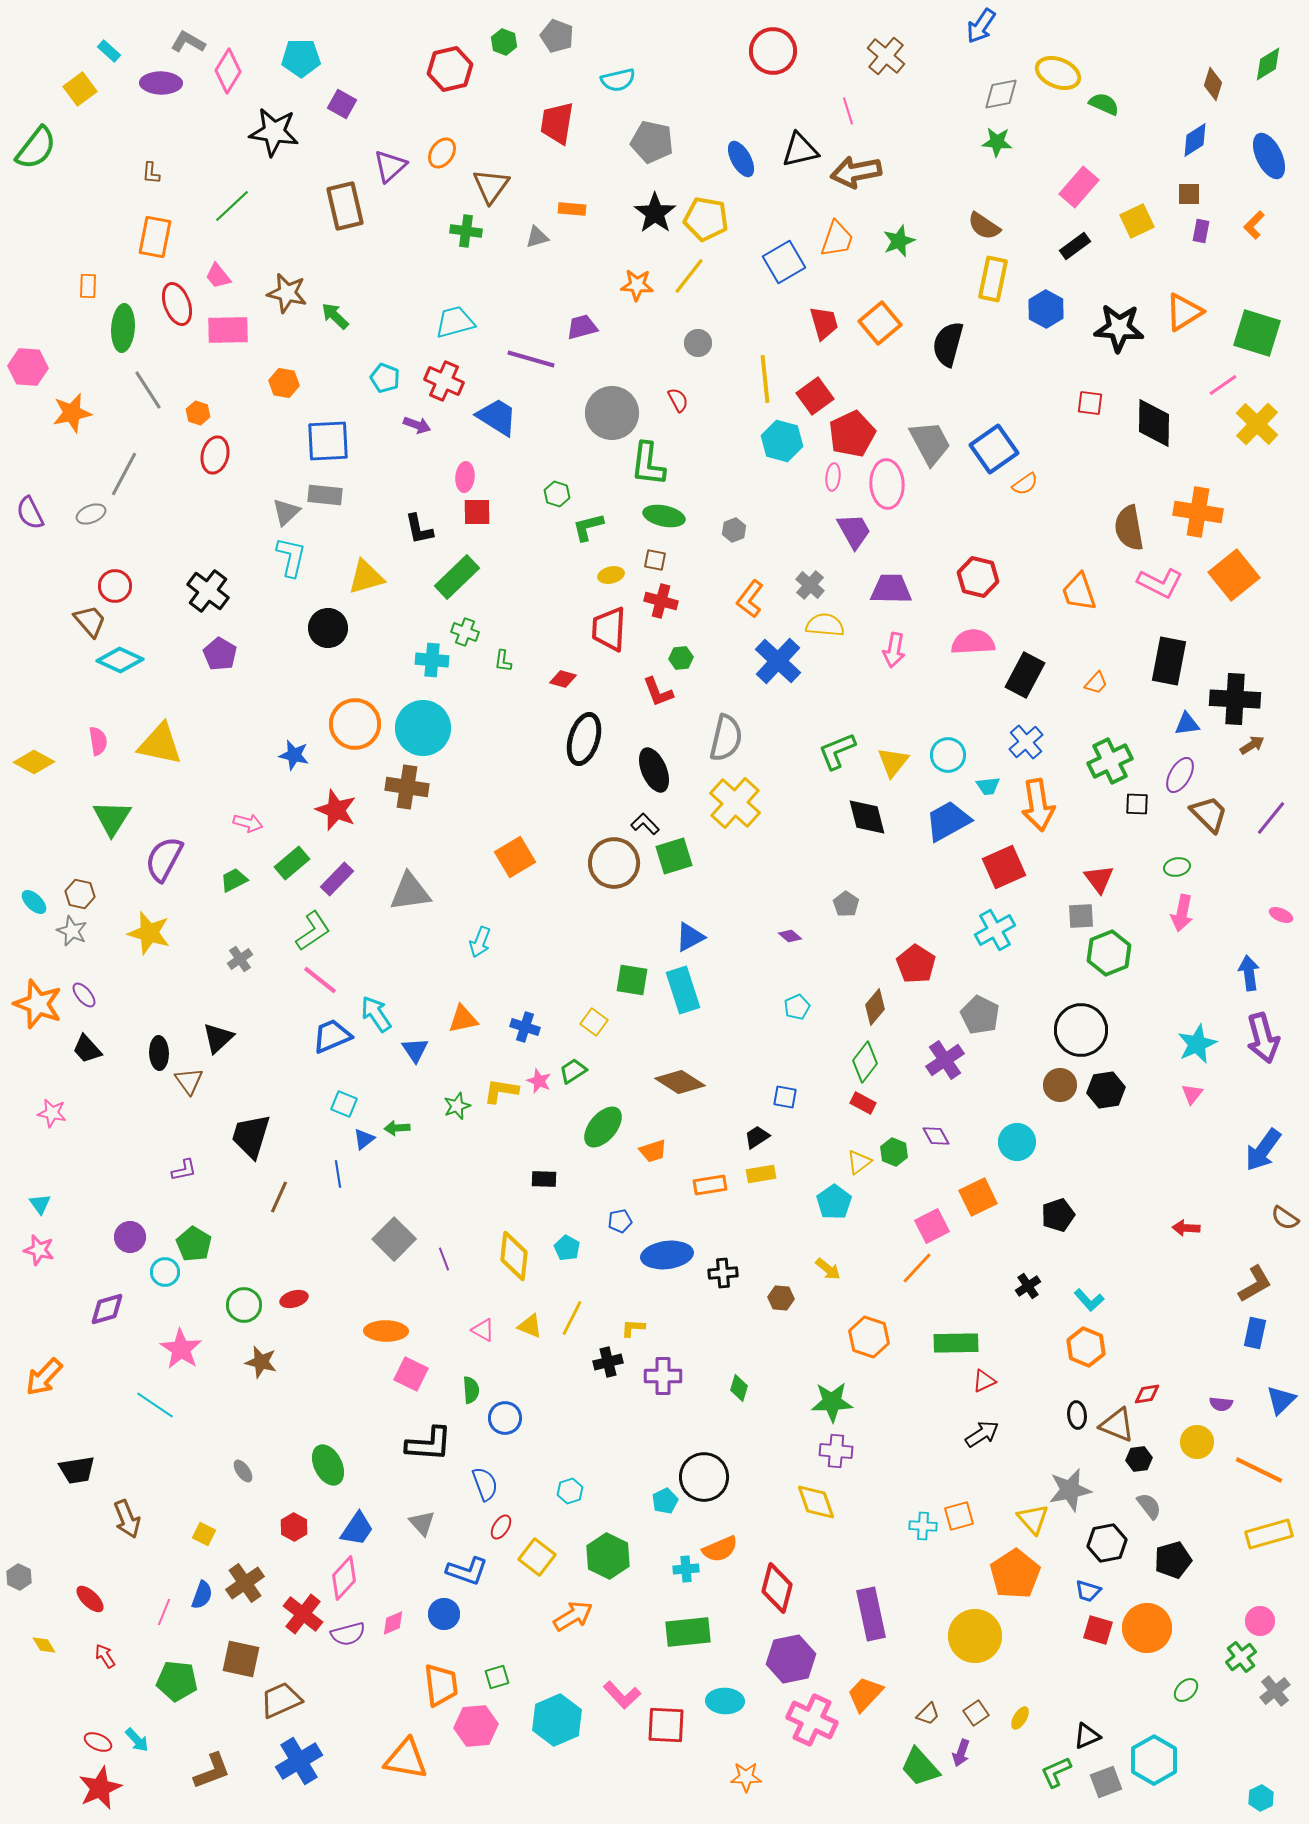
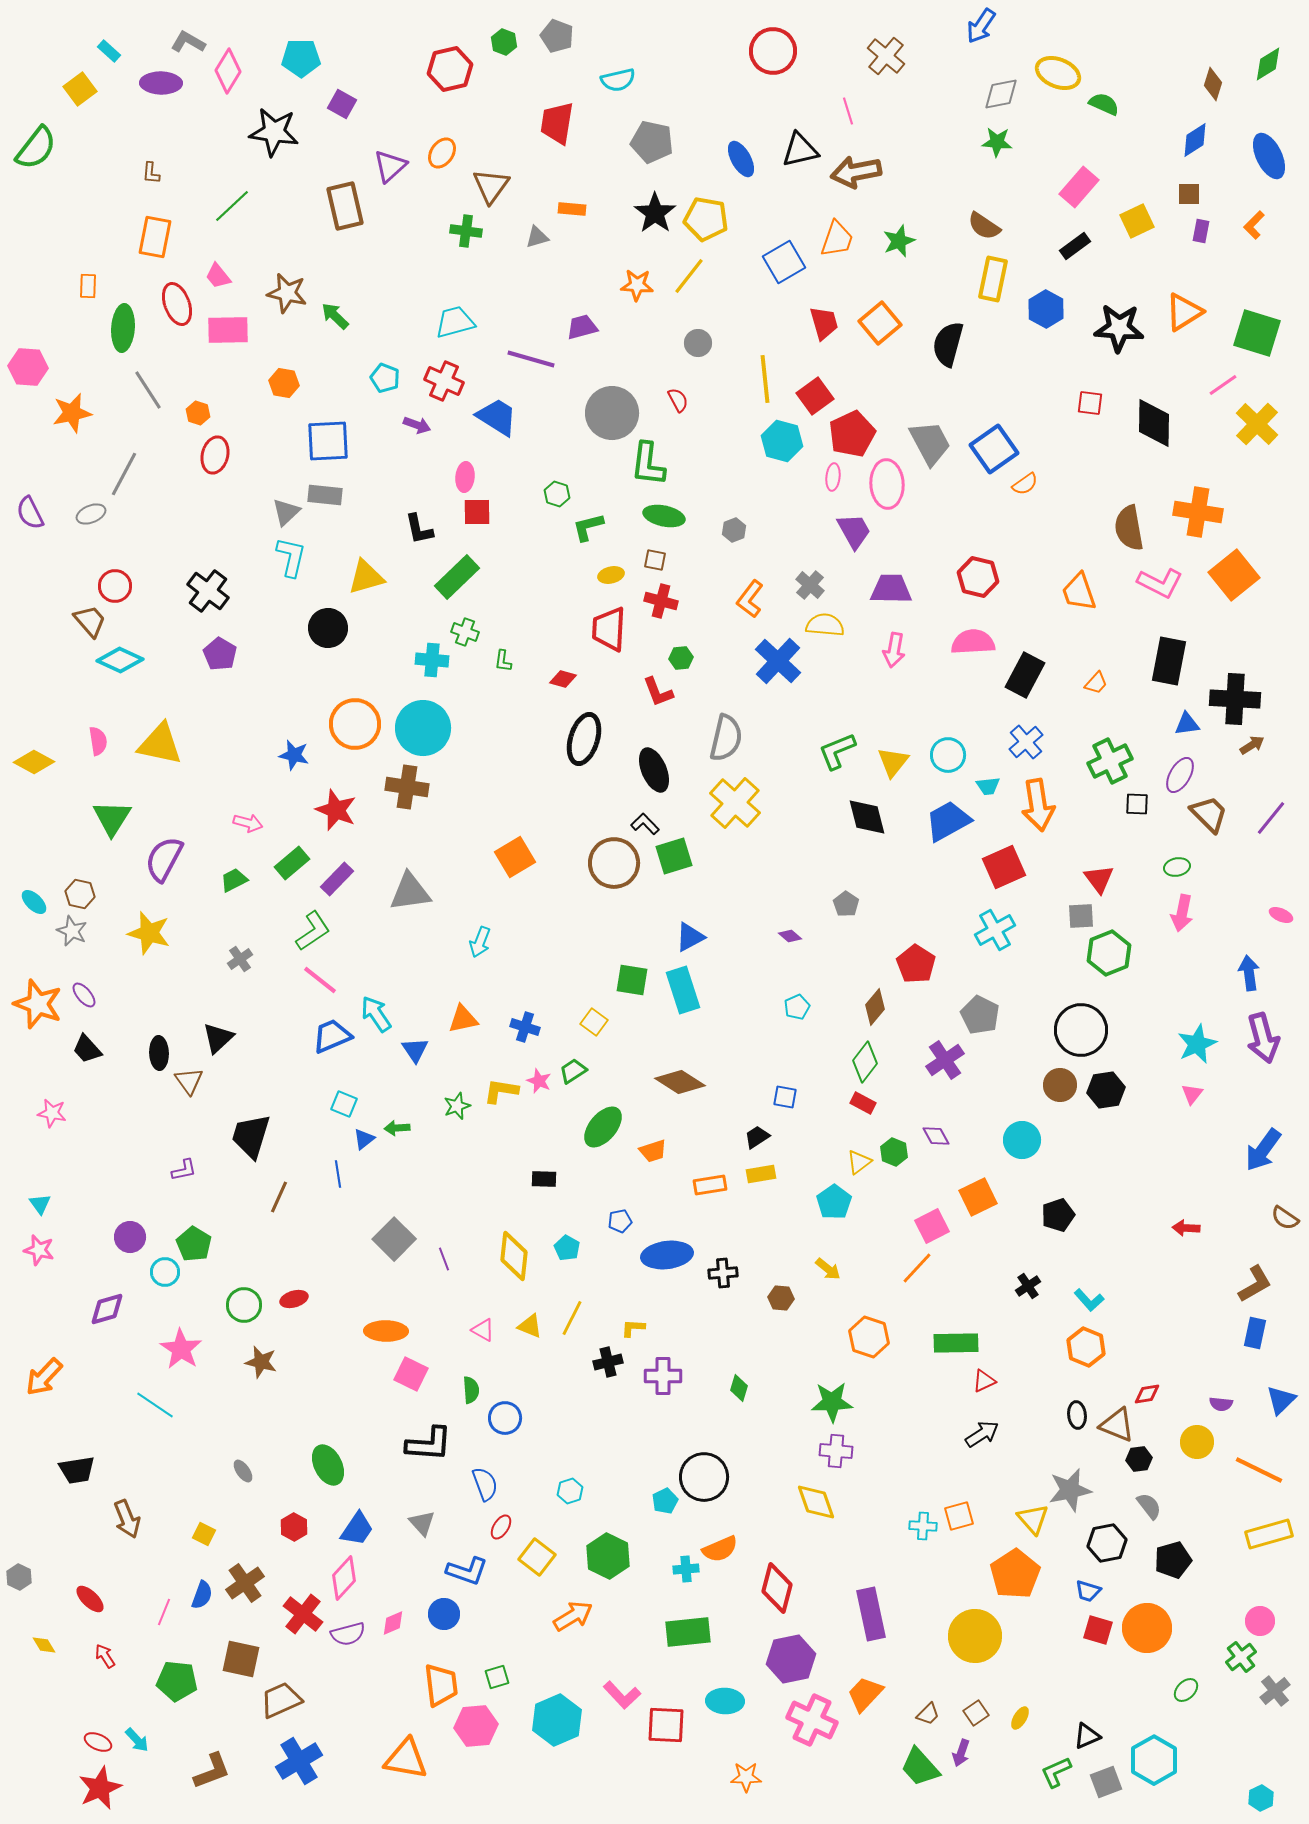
cyan circle at (1017, 1142): moved 5 px right, 2 px up
